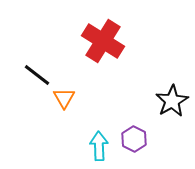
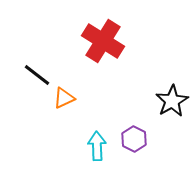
orange triangle: rotated 35 degrees clockwise
cyan arrow: moved 2 px left
